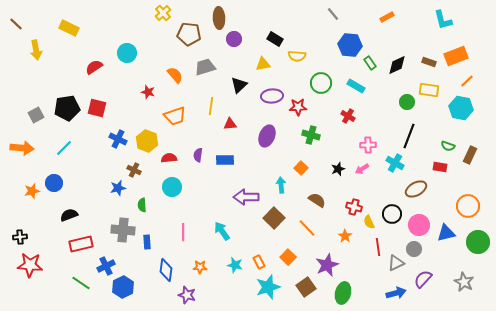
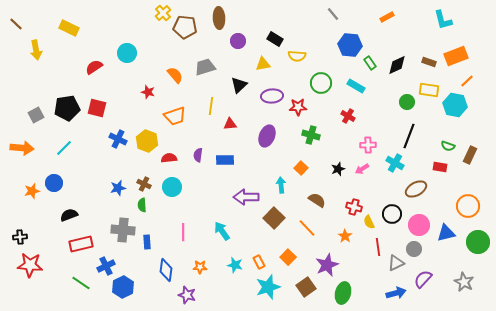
brown pentagon at (189, 34): moved 4 px left, 7 px up
purple circle at (234, 39): moved 4 px right, 2 px down
cyan hexagon at (461, 108): moved 6 px left, 3 px up
brown cross at (134, 170): moved 10 px right, 14 px down
